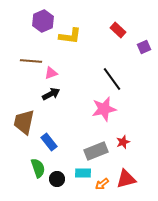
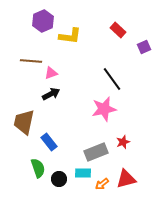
gray rectangle: moved 1 px down
black circle: moved 2 px right
